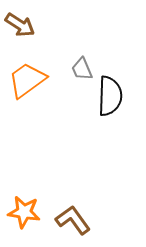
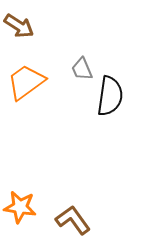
brown arrow: moved 1 px left, 1 px down
orange trapezoid: moved 1 px left, 2 px down
black semicircle: rotated 6 degrees clockwise
orange star: moved 4 px left, 5 px up
